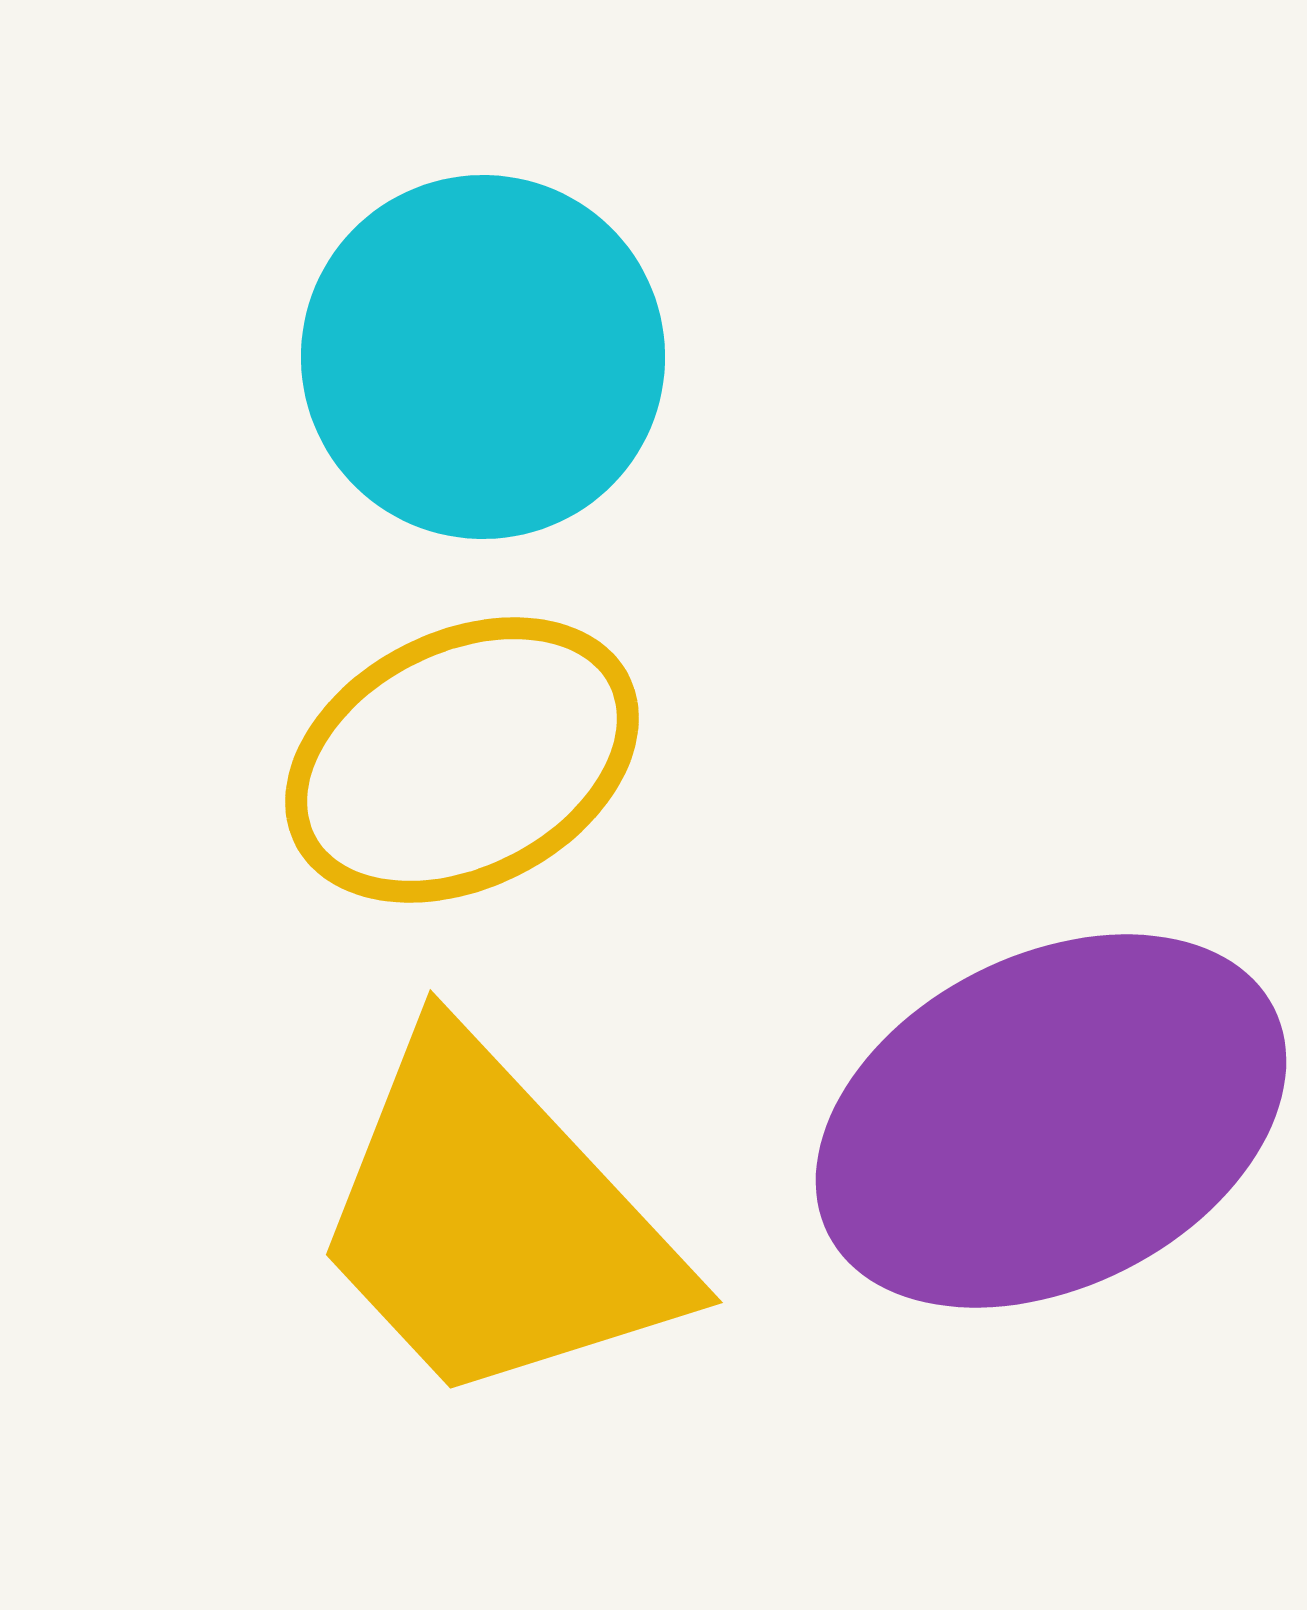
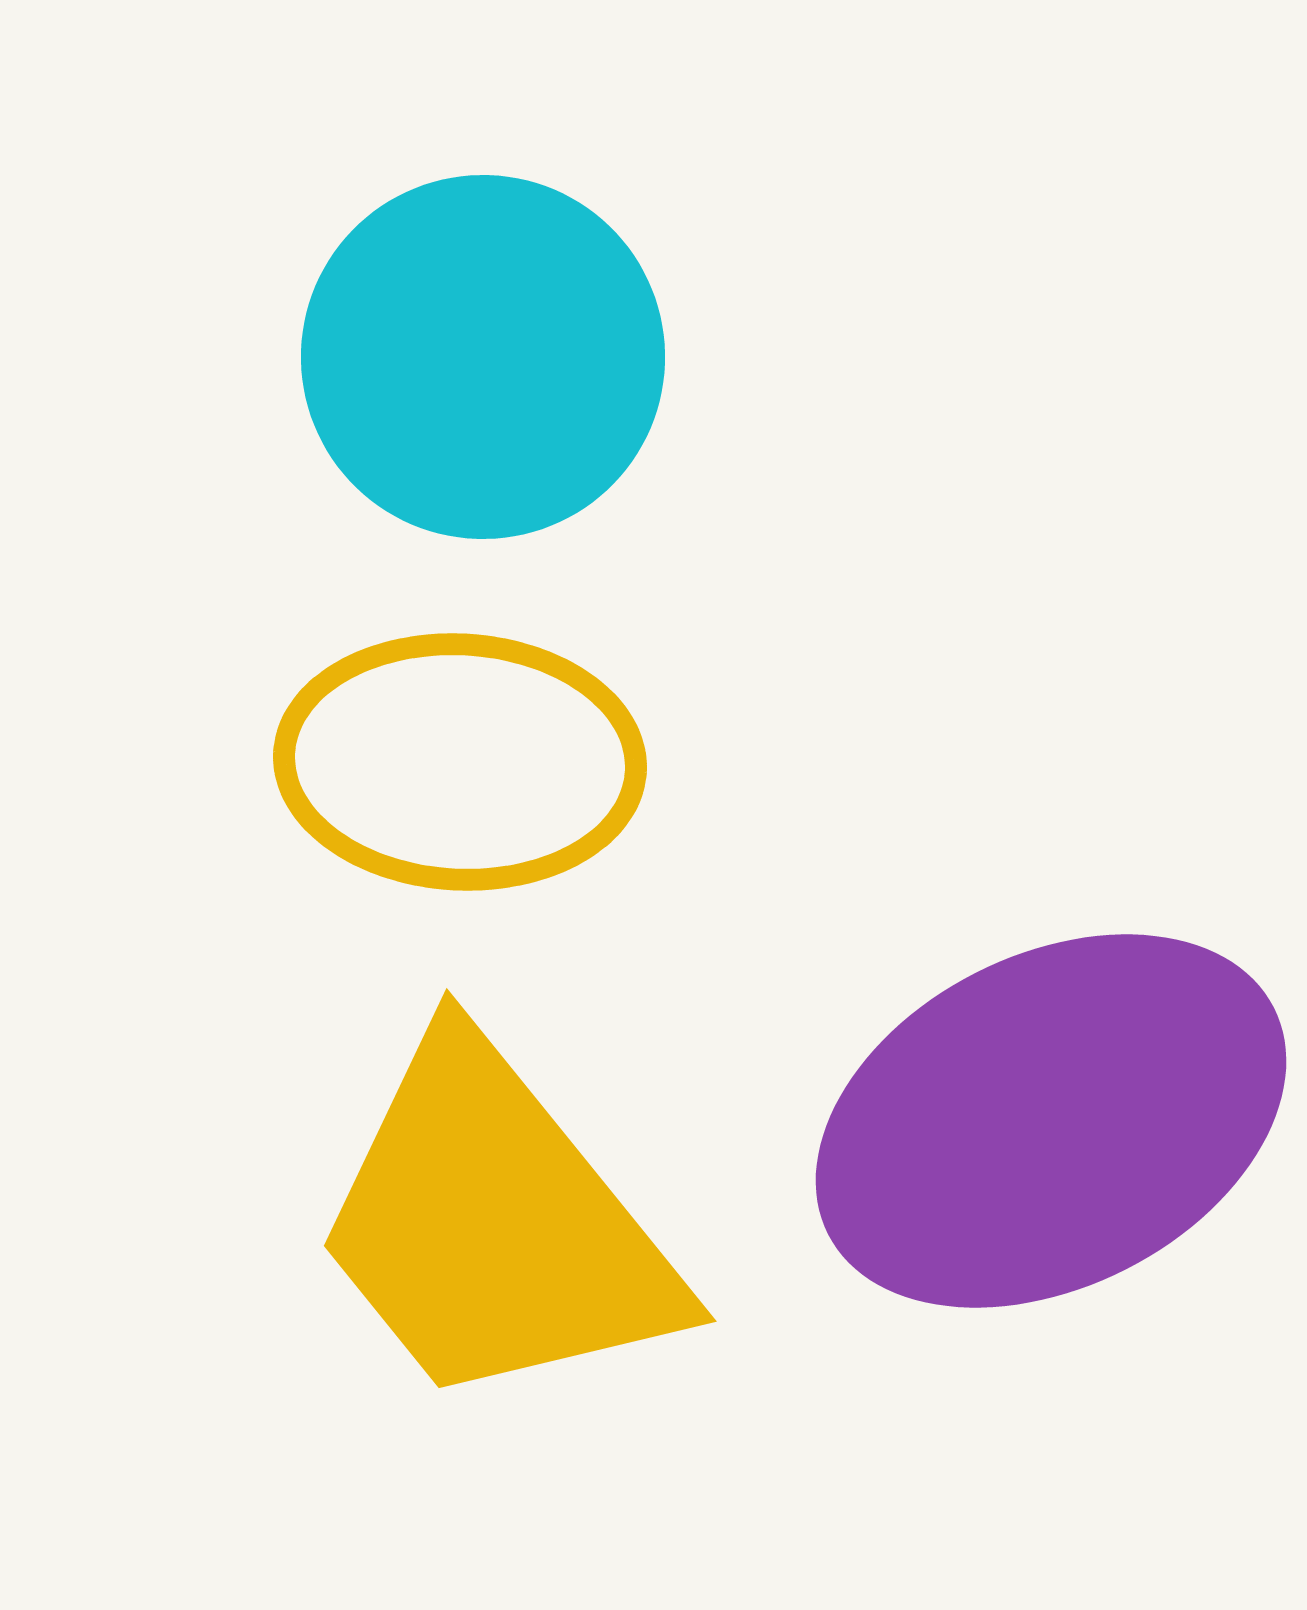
yellow ellipse: moved 2 px left, 2 px down; rotated 30 degrees clockwise
yellow trapezoid: moved 3 px down; rotated 4 degrees clockwise
